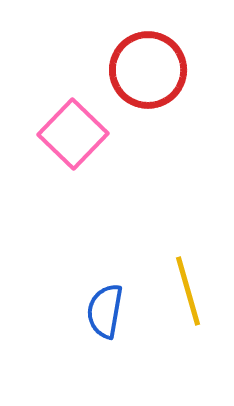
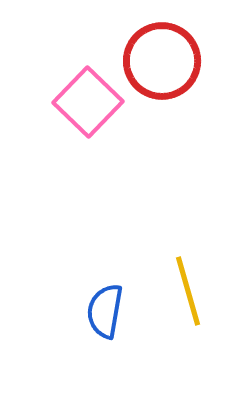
red circle: moved 14 px right, 9 px up
pink square: moved 15 px right, 32 px up
